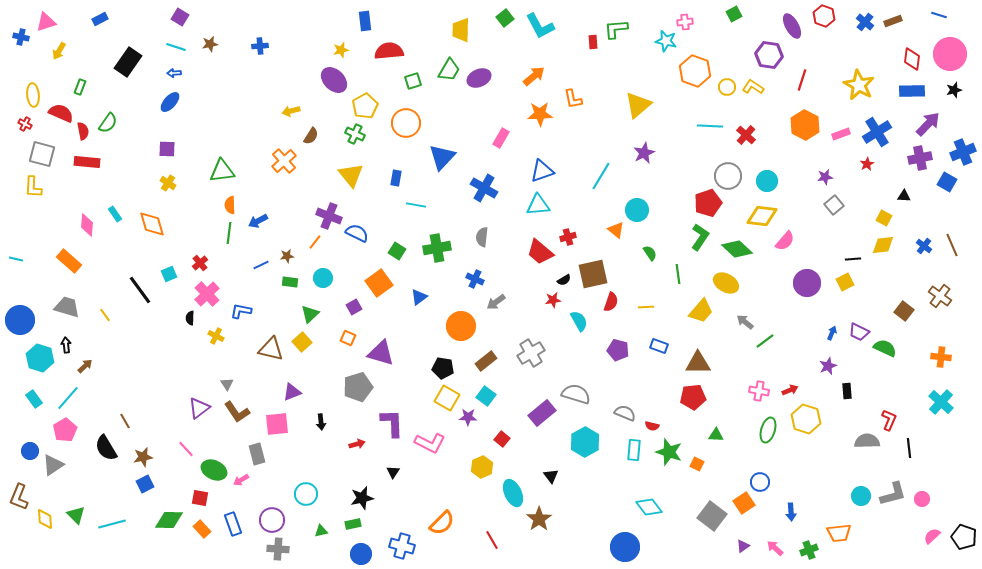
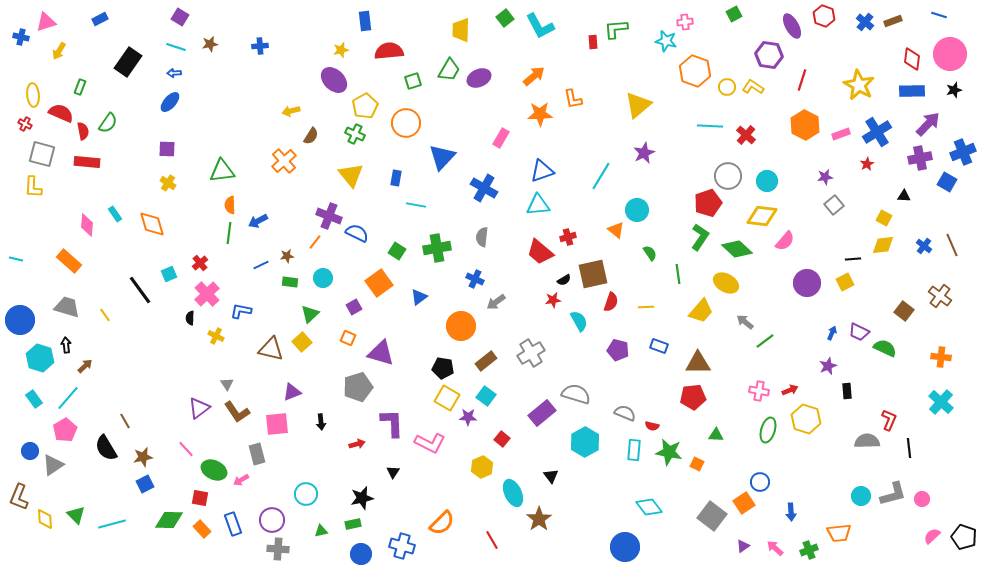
green star at (669, 452): rotated 8 degrees counterclockwise
